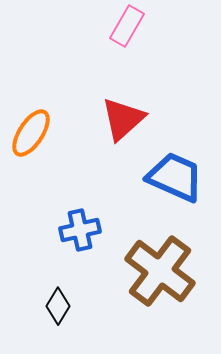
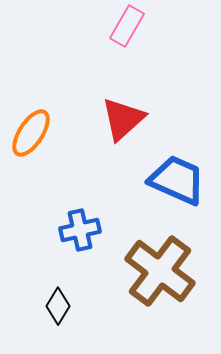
blue trapezoid: moved 2 px right, 3 px down
